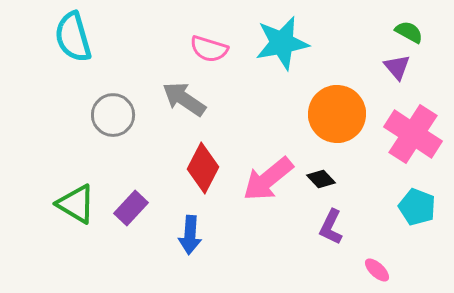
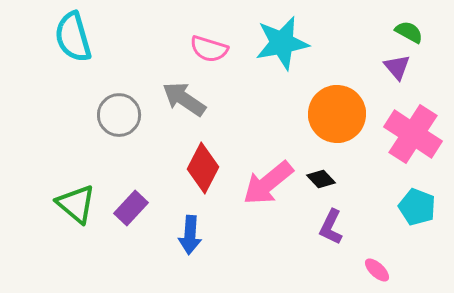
gray circle: moved 6 px right
pink arrow: moved 4 px down
green triangle: rotated 9 degrees clockwise
